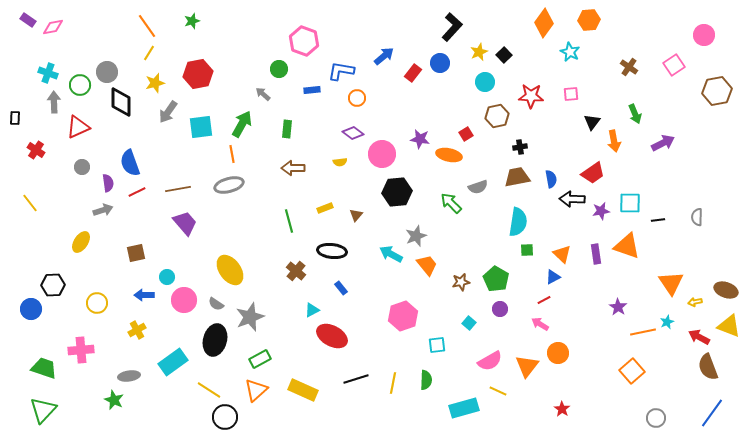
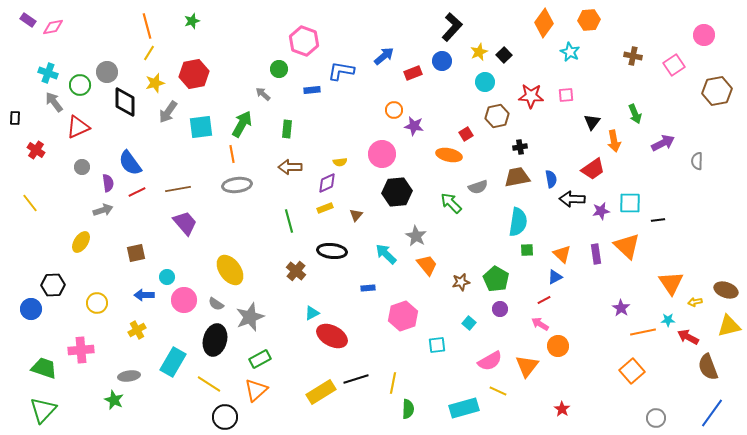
orange line at (147, 26): rotated 20 degrees clockwise
blue circle at (440, 63): moved 2 px right, 2 px up
brown cross at (629, 67): moved 4 px right, 11 px up; rotated 24 degrees counterclockwise
red rectangle at (413, 73): rotated 30 degrees clockwise
red hexagon at (198, 74): moved 4 px left
pink square at (571, 94): moved 5 px left, 1 px down
orange circle at (357, 98): moved 37 px right, 12 px down
gray arrow at (54, 102): rotated 35 degrees counterclockwise
black diamond at (121, 102): moved 4 px right
purple diamond at (353, 133): moved 26 px left, 50 px down; rotated 60 degrees counterclockwise
purple star at (420, 139): moved 6 px left, 13 px up
blue semicircle at (130, 163): rotated 16 degrees counterclockwise
brown arrow at (293, 168): moved 3 px left, 1 px up
red trapezoid at (593, 173): moved 4 px up
gray ellipse at (229, 185): moved 8 px right; rotated 8 degrees clockwise
gray semicircle at (697, 217): moved 56 px up
gray star at (416, 236): rotated 20 degrees counterclockwise
orange triangle at (627, 246): rotated 24 degrees clockwise
cyan arrow at (391, 254): moved 5 px left; rotated 15 degrees clockwise
blue triangle at (553, 277): moved 2 px right
blue rectangle at (341, 288): moved 27 px right; rotated 56 degrees counterclockwise
purple star at (618, 307): moved 3 px right, 1 px down
cyan triangle at (312, 310): moved 3 px down
cyan star at (667, 322): moved 1 px right, 2 px up; rotated 24 degrees clockwise
yellow triangle at (729, 326): rotated 35 degrees counterclockwise
red arrow at (699, 337): moved 11 px left
orange circle at (558, 353): moved 7 px up
cyan rectangle at (173, 362): rotated 24 degrees counterclockwise
green semicircle at (426, 380): moved 18 px left, 29 px down
yellow line at (209, 390): moved 6 px up
yellow rectangle at (303, 390): moved 18 px right, 2 px down; rotated 56 degrees counterclockwise
